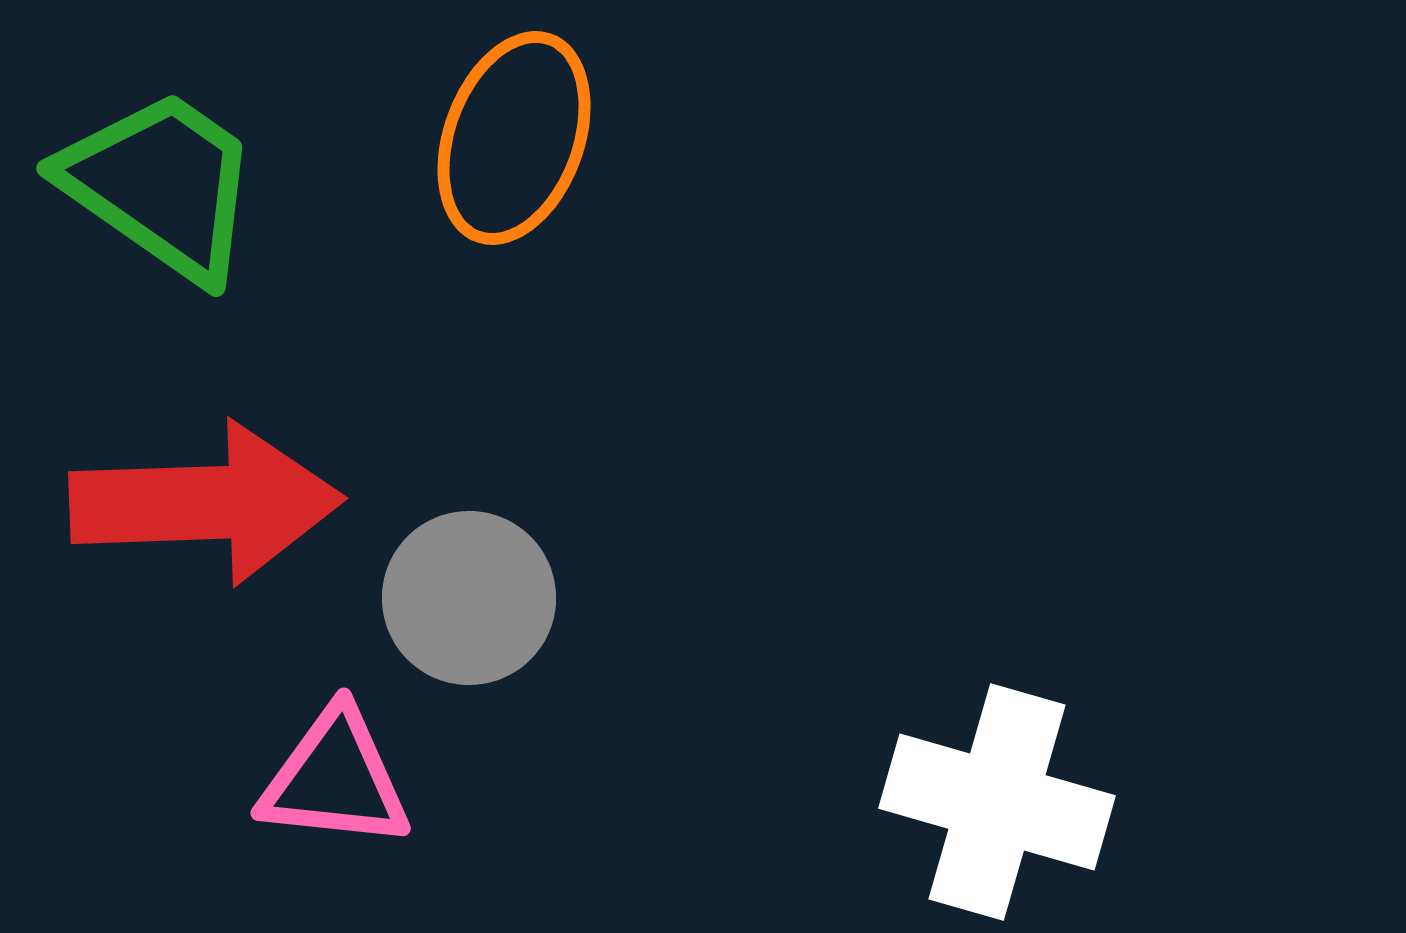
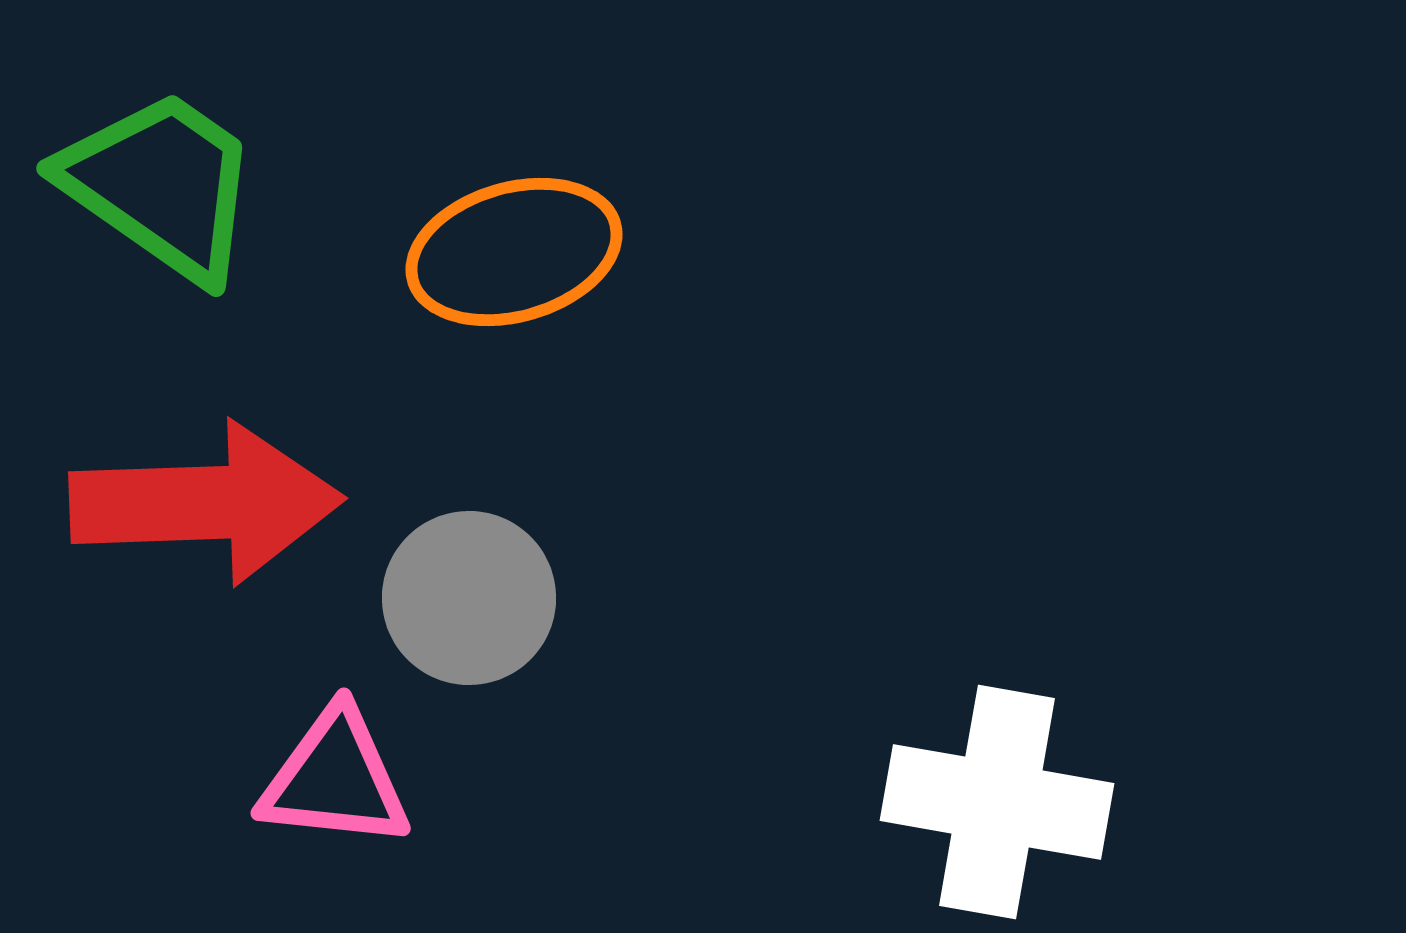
orange ellipse: moved 114 px down; rotated 54 degrees clockwise
white cross: rotated 6 degrees counterclockwise
